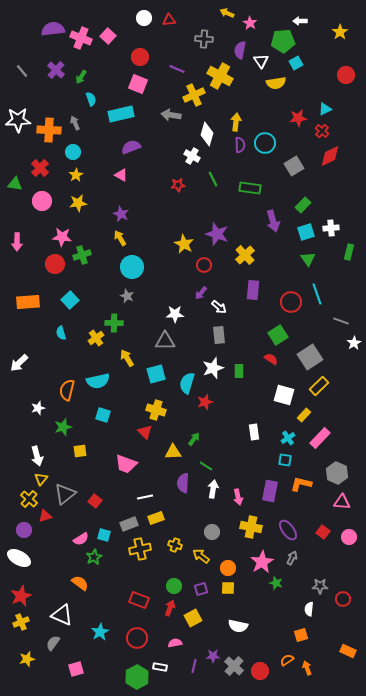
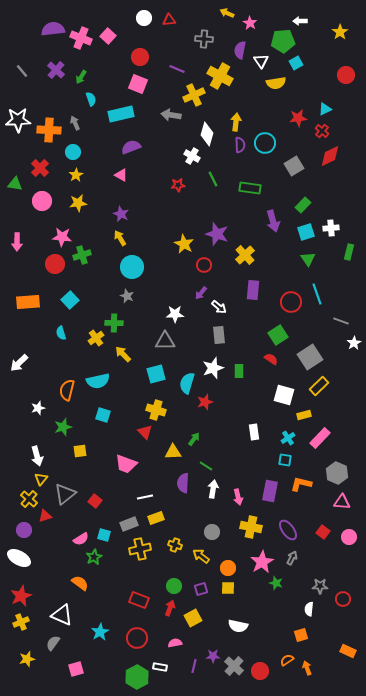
yellow arrow at (127, 358): moved 4 px left, 4 px up; rotated 12 degrees counterclockwise
yellow rectangle at (304, 415): rotated 32 degrees clockwise
